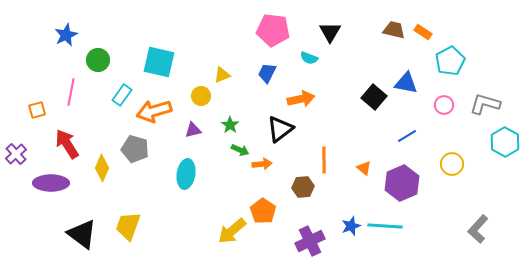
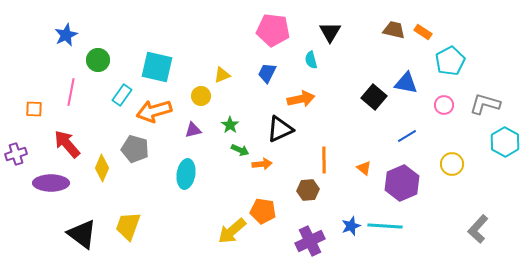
cyan semicircle at (309, 58): moved 2 px right, 2 px down; rotated 54 degrees clockwise
cyan square at (159, 62): moved 2 px left, 5 px down
orange square at (37, 110): moved 3 px left, 1 px up; rotated 18 degrees clockwise
black triangle at (280, 129): rotated 12 degrees clockwise
red arrow at (67, 144): rotated 8 degrees counterclockwise
purple cross at (16, 154): rotated 25 degrees clockwise
brown hexagon at (303, 187): moved 5 px right, 3 px down
orange pentagon at (263, 211): rotated 25 degrees counterclockwise
